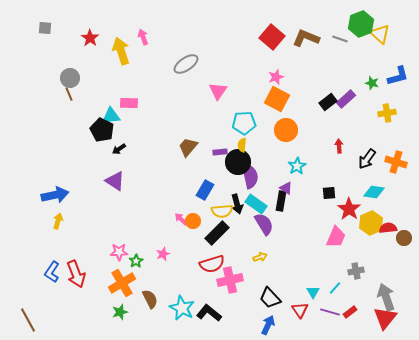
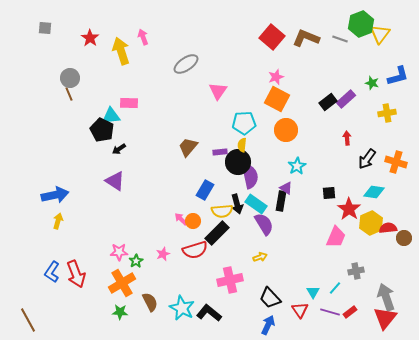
yellow triangle at (380, 34): rotated 25 degrees clockwise
red arrow at (339, 146): moved 8 px right, 8 px up
red semicircle at (212, 264): moved 17 px left, 14 px up
brown semicircle at (150, 299): moved 3 px down
green star at (120, 312): rotated 21 degrees clockwise
